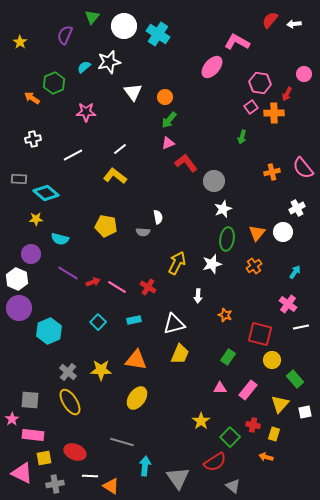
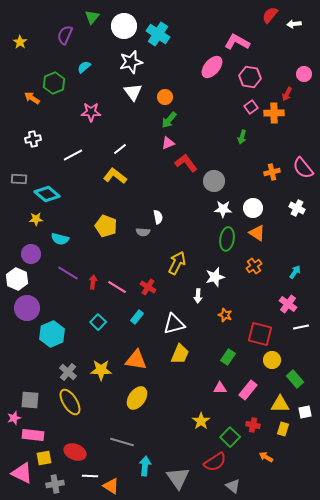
red semicircle at (270, 20): moved 5 px up
white star at (109, 62): moved 22 px right
pink hexagon at (260, 83): moved 10 px left, 6 px up
pink star at (86, 112): moved 5 px right
cyan diamond at (46, 193): moved 1 px right, 1 px down
white cross at (297, 208): rotated 35 degrees counterclockwise
white star at (223, 209): rotated 24 degrees clockwise
yellow pentagon at (106, 226): rotated 10 degrees clockwise
white circle at (283, 232): moved 30 px left, 24 px up
orange triangle at (257, 233): rotated 36 degrees counterclockwise
white star at (212, 264): moved 3 px right, 13 px down
red arrow at (93, 282): rotated 64 degrees counterclockwise
purple circle at (19, 308): moved 8 px right
cyan rectangle at (134, 320): moved 3 px right, 3 px up; rotated 40 degrees counterclockwise
cyan hexagon at (49, 331): moved 3 px right, 3 px down
yellow triangle at (280, 404): rotated 48 degrees clockwise
pink star at (12, 419): moved 2 px right, 1 px up; rotated 16 degrees clockwise
yellow rectangle at (274, 434): moved 9 px right, 5 px up
orange arrow at (266, 457): rotated 16 degrees clockwise
